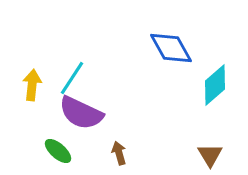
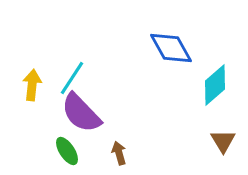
purple semicircle: rotated 21 degrees clockwise
green ellipse: moved 9 px right; rotated 16 degrees clockwise
brown triangle: moved 13 px right, 14 px up
